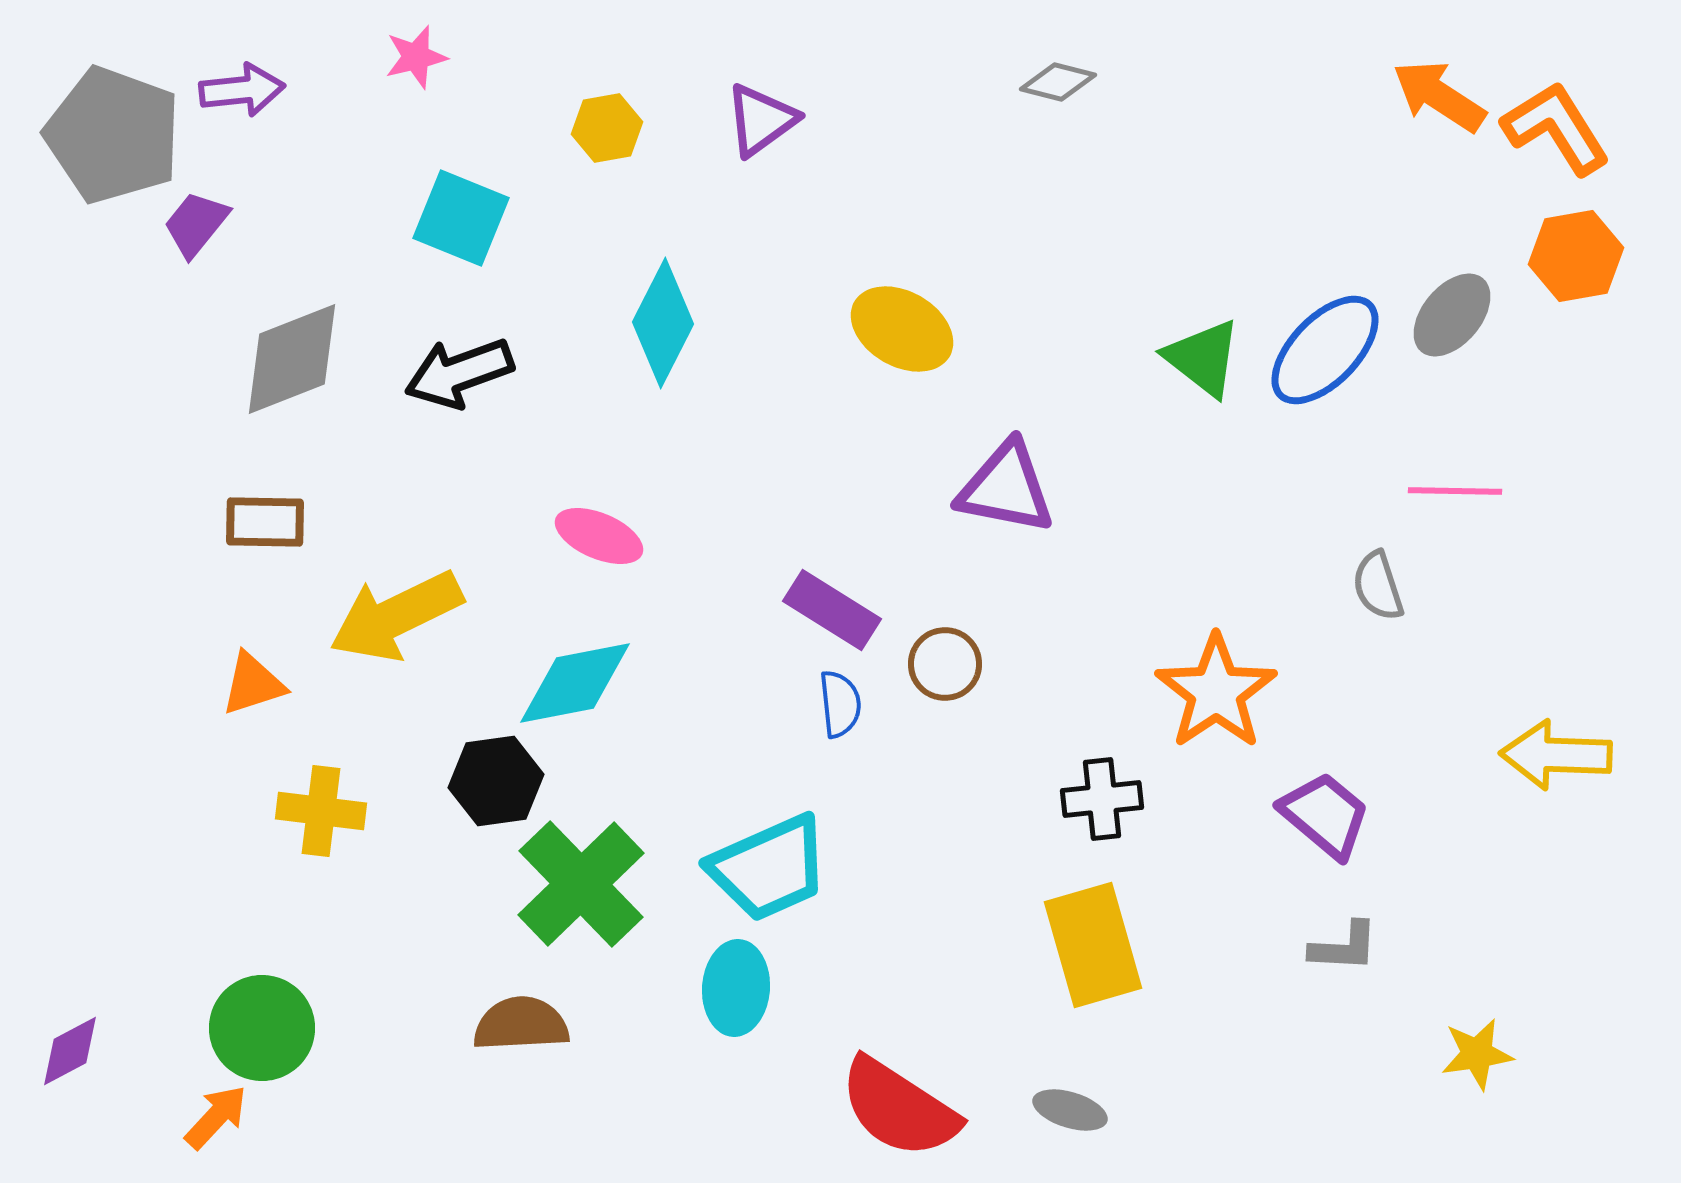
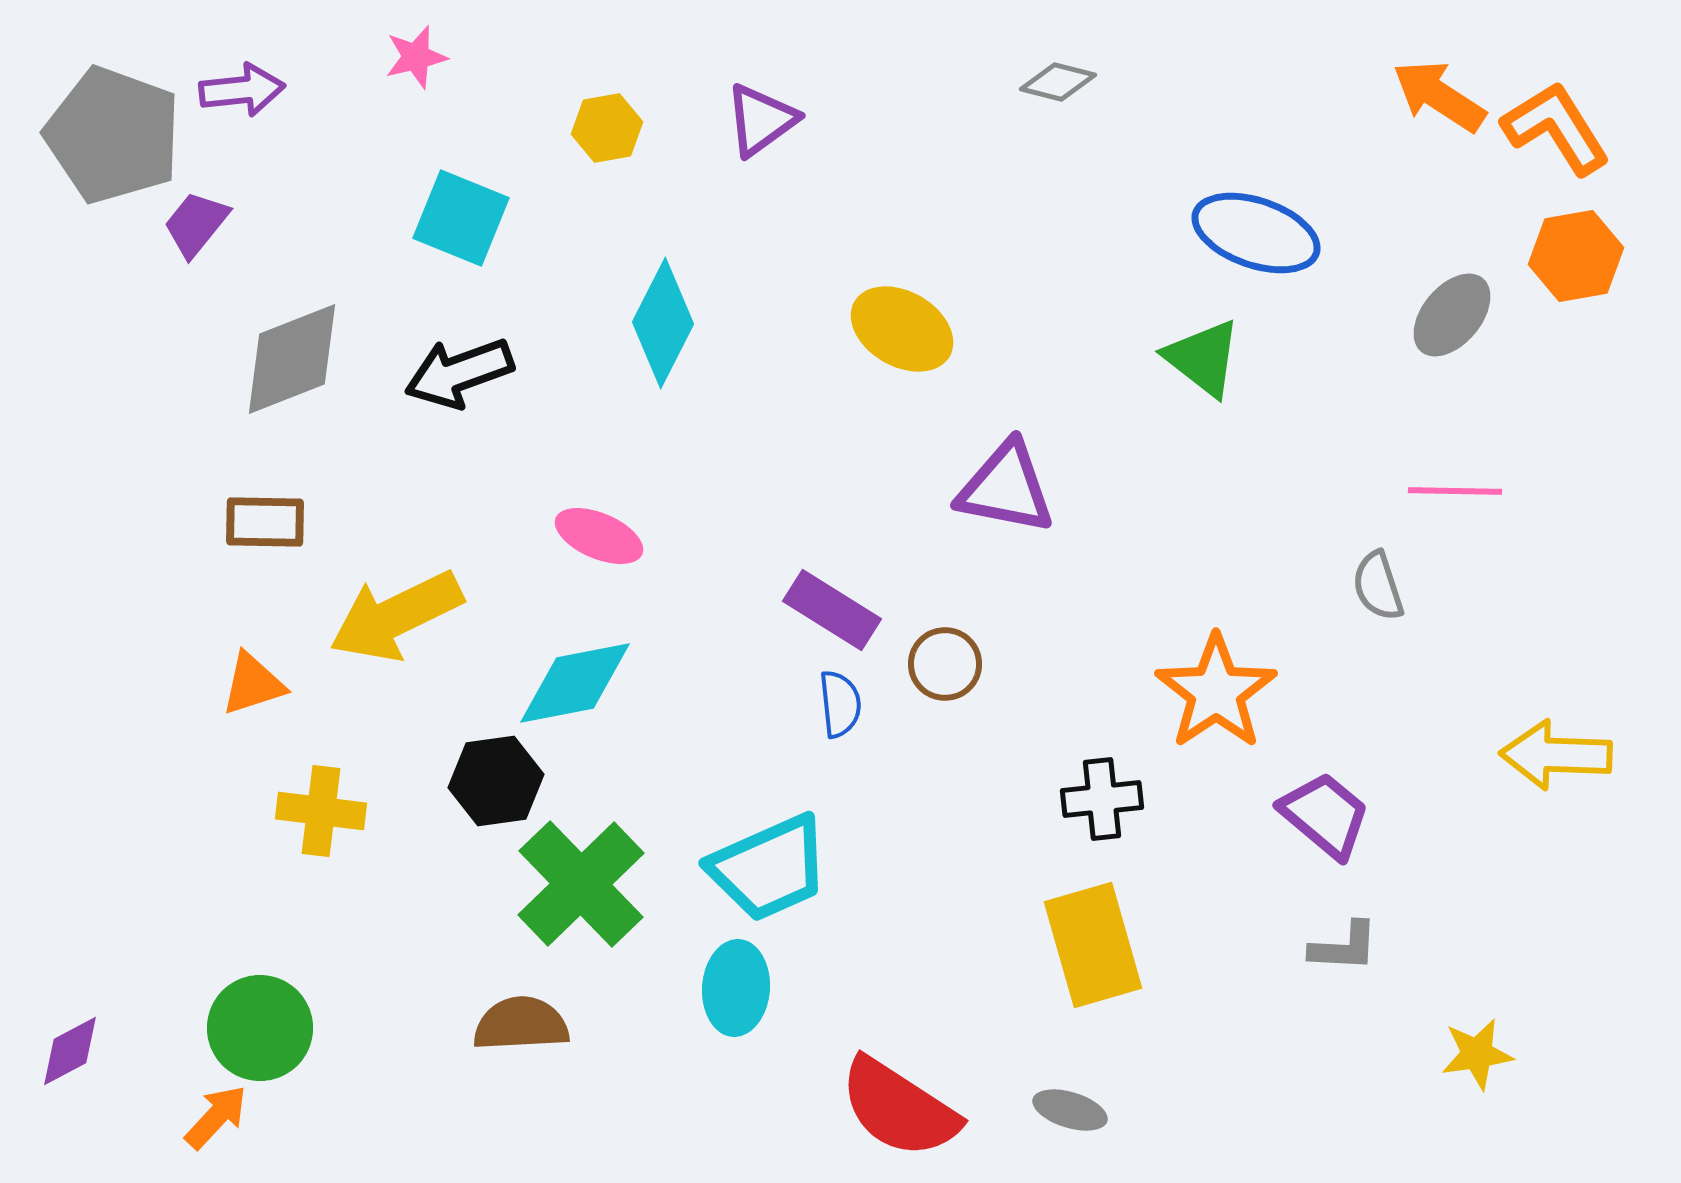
blue ellipse at (1325, 350): moved 69 px left, 117 px up; rotated 65 degrees clockwise
green circle at (262, 1028): moved 2 px left
